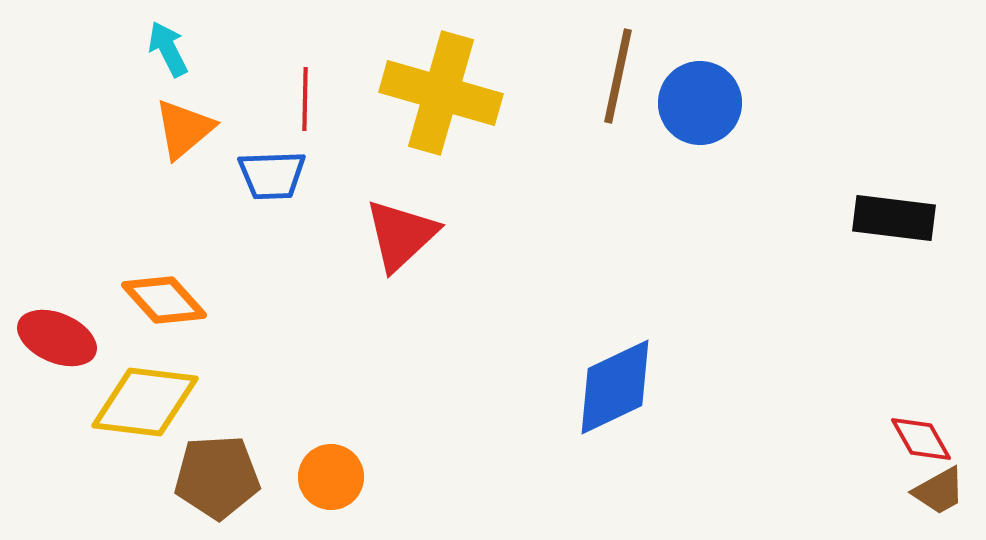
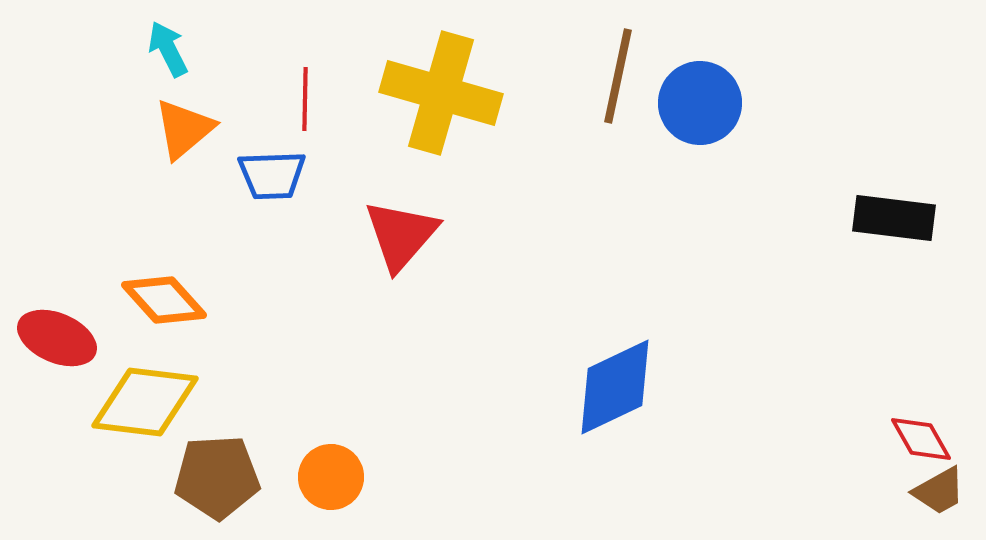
red triangle: rotated 6 degrees counterclockwise
